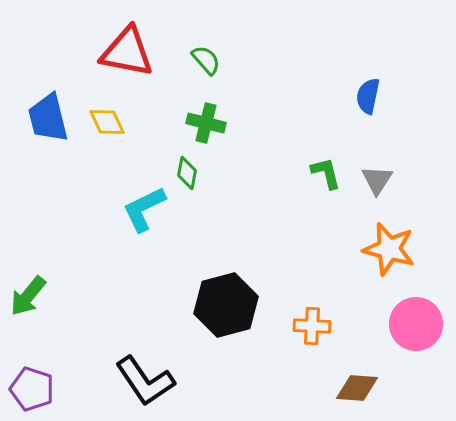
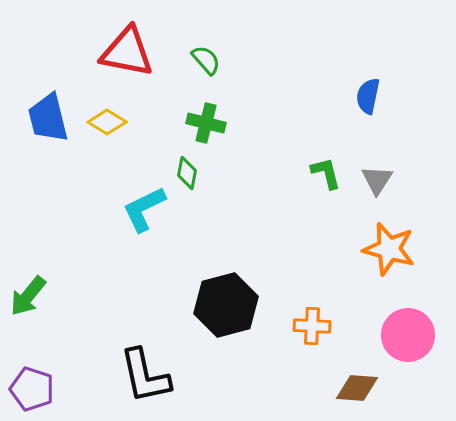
yellow diamond: rotated 33 degrees counterclockwise
pink circle: moved 8 px left, 11 px down
black L-shape: moved 5 px up; rotated 22 degrees clockwise
